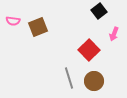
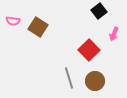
brown square: rotated 36 degrees counterclockwise
brown circle: moved 1 px right
